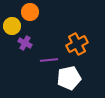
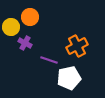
orange circle: moved 5 px down
yellow circle: moved 1 px left, 1 px down
orange cross: moved 2 px down
purple line: rotated 24 degrees clockwise
